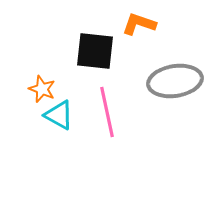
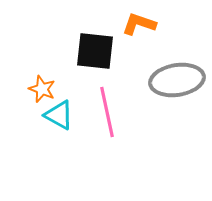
gray ellipse: moved 2 px right, 1 px up
